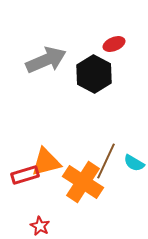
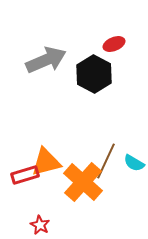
orange cross: rotated 9 degrees clockwise
red star: moved 1 px up
